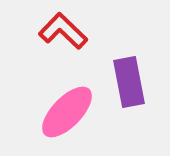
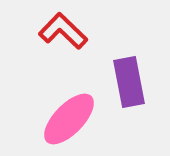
pink ellipse: moved 2 px right, 7 px down
